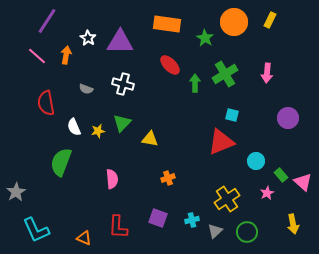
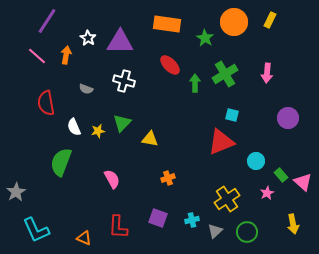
white cross: moved 1 px right, 3 px up
pink semicircle: rotated 24 degrees counterclockwise
